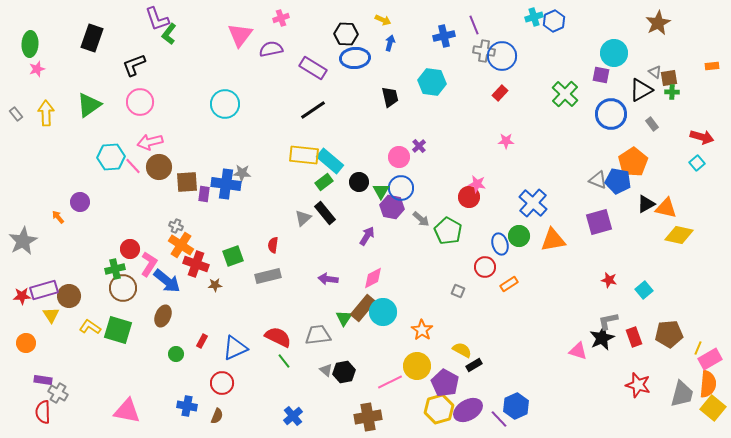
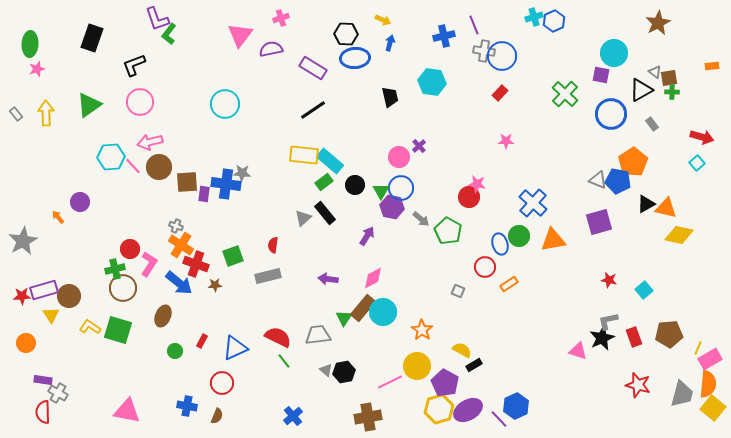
black circle at (359, 182): moved 4 px left, 3 px down
blue arrow at (167, 281): moved 12 px right, 2 px down
green circle at (176, 354): moved 1 px left, 3 px up
